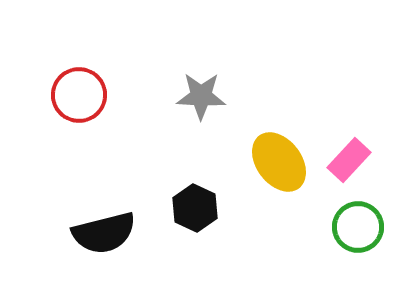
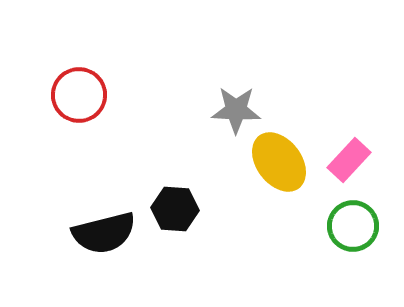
gray star: moved 35 px right, 14 px down
black hexagon: moved 20 px left, 1 px down; rotated 21 degrees counterclockwise
green circle: moved 5 px left, 1 px up
